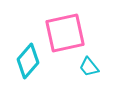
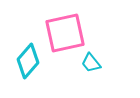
cyan trapezoid: moved 2 px right, 4 px up
